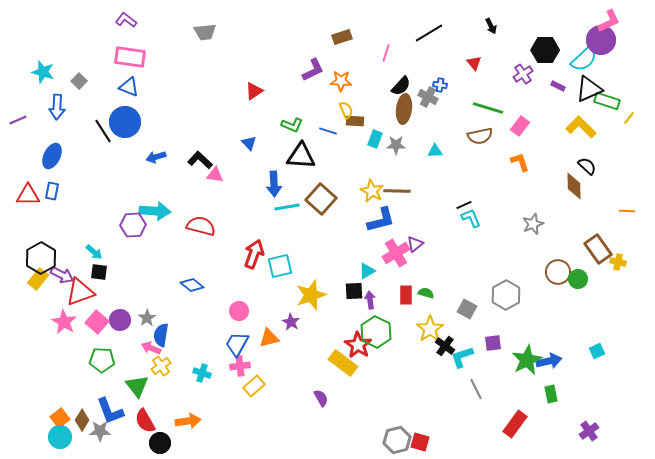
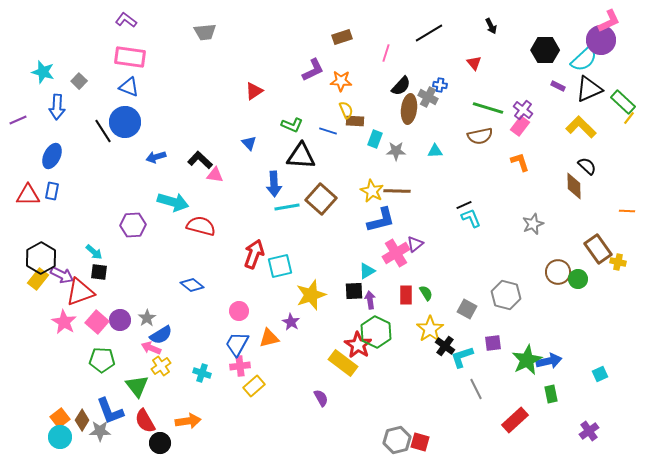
purple cross at (523, 74): moved 36 px down; rotated 18 degrees counterclockwise
green rectangle at (607, 101): moved 16 px right, 1 px down; rotated 25 degrees clockwise
brown ellipse at (404, 109): moved 5 px right
gray star at (396, 145): moved 6 px down
cyan arrow at (155, 211): moved 18 px right, 9 px up; rotated 12 degrees clockwise
green semicircle at (426, 293): rotated 42 degrees clockwise
gray hexagon at (506, 295): rotated 16 degrees counterclockwise
blue semicircle at (161, 335): rotated 130 degrees counterclockwise
cyan square at (597, 351): moved 3 px right, 23 px down
red rectangle at (515, 424): moved 4 px up; rotated 12 degrees clockwise
